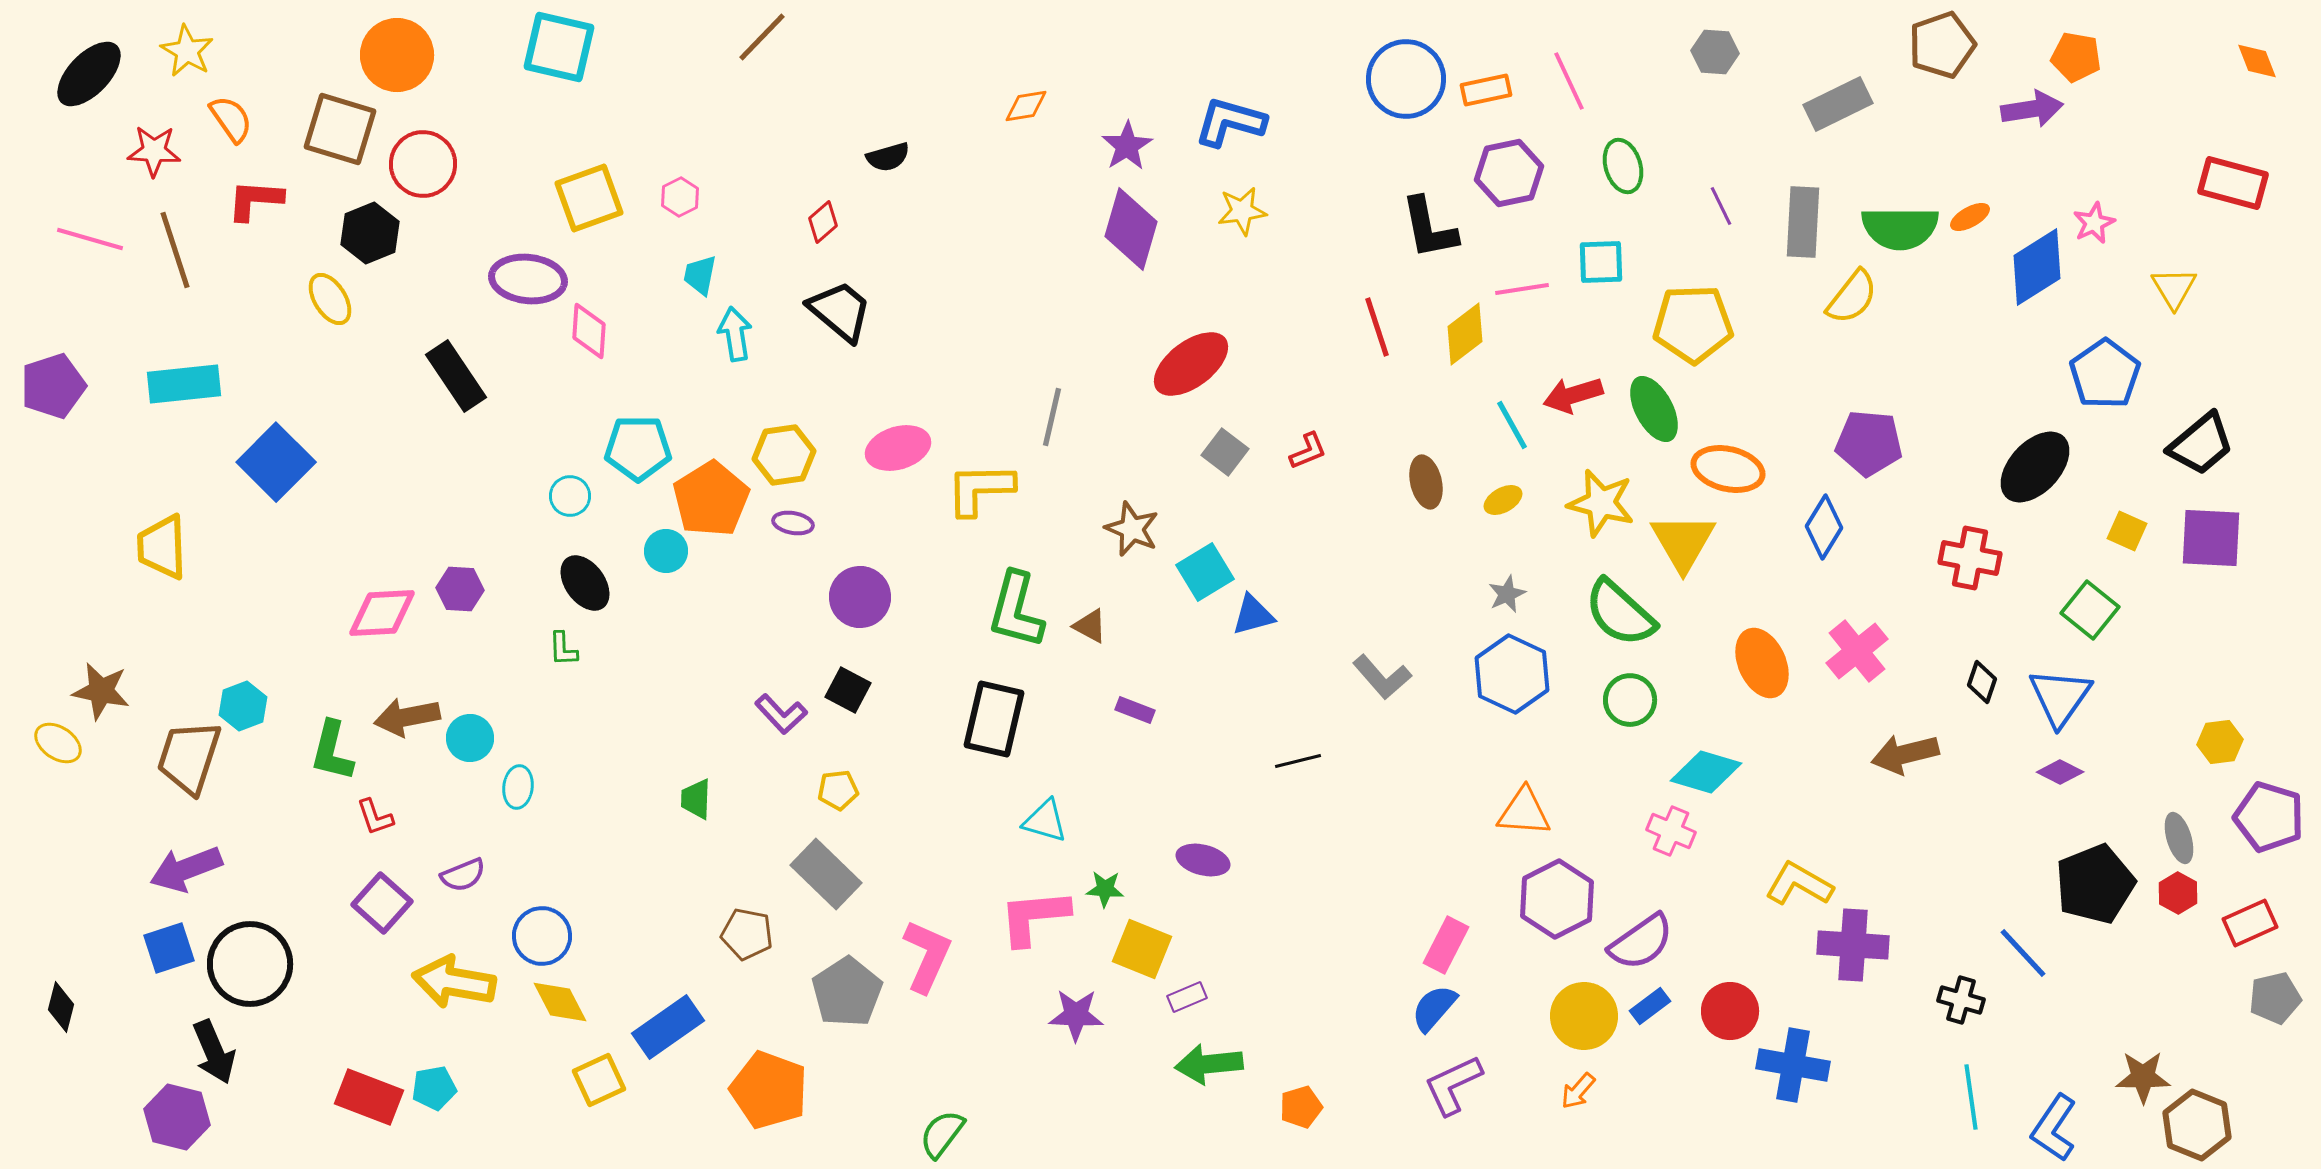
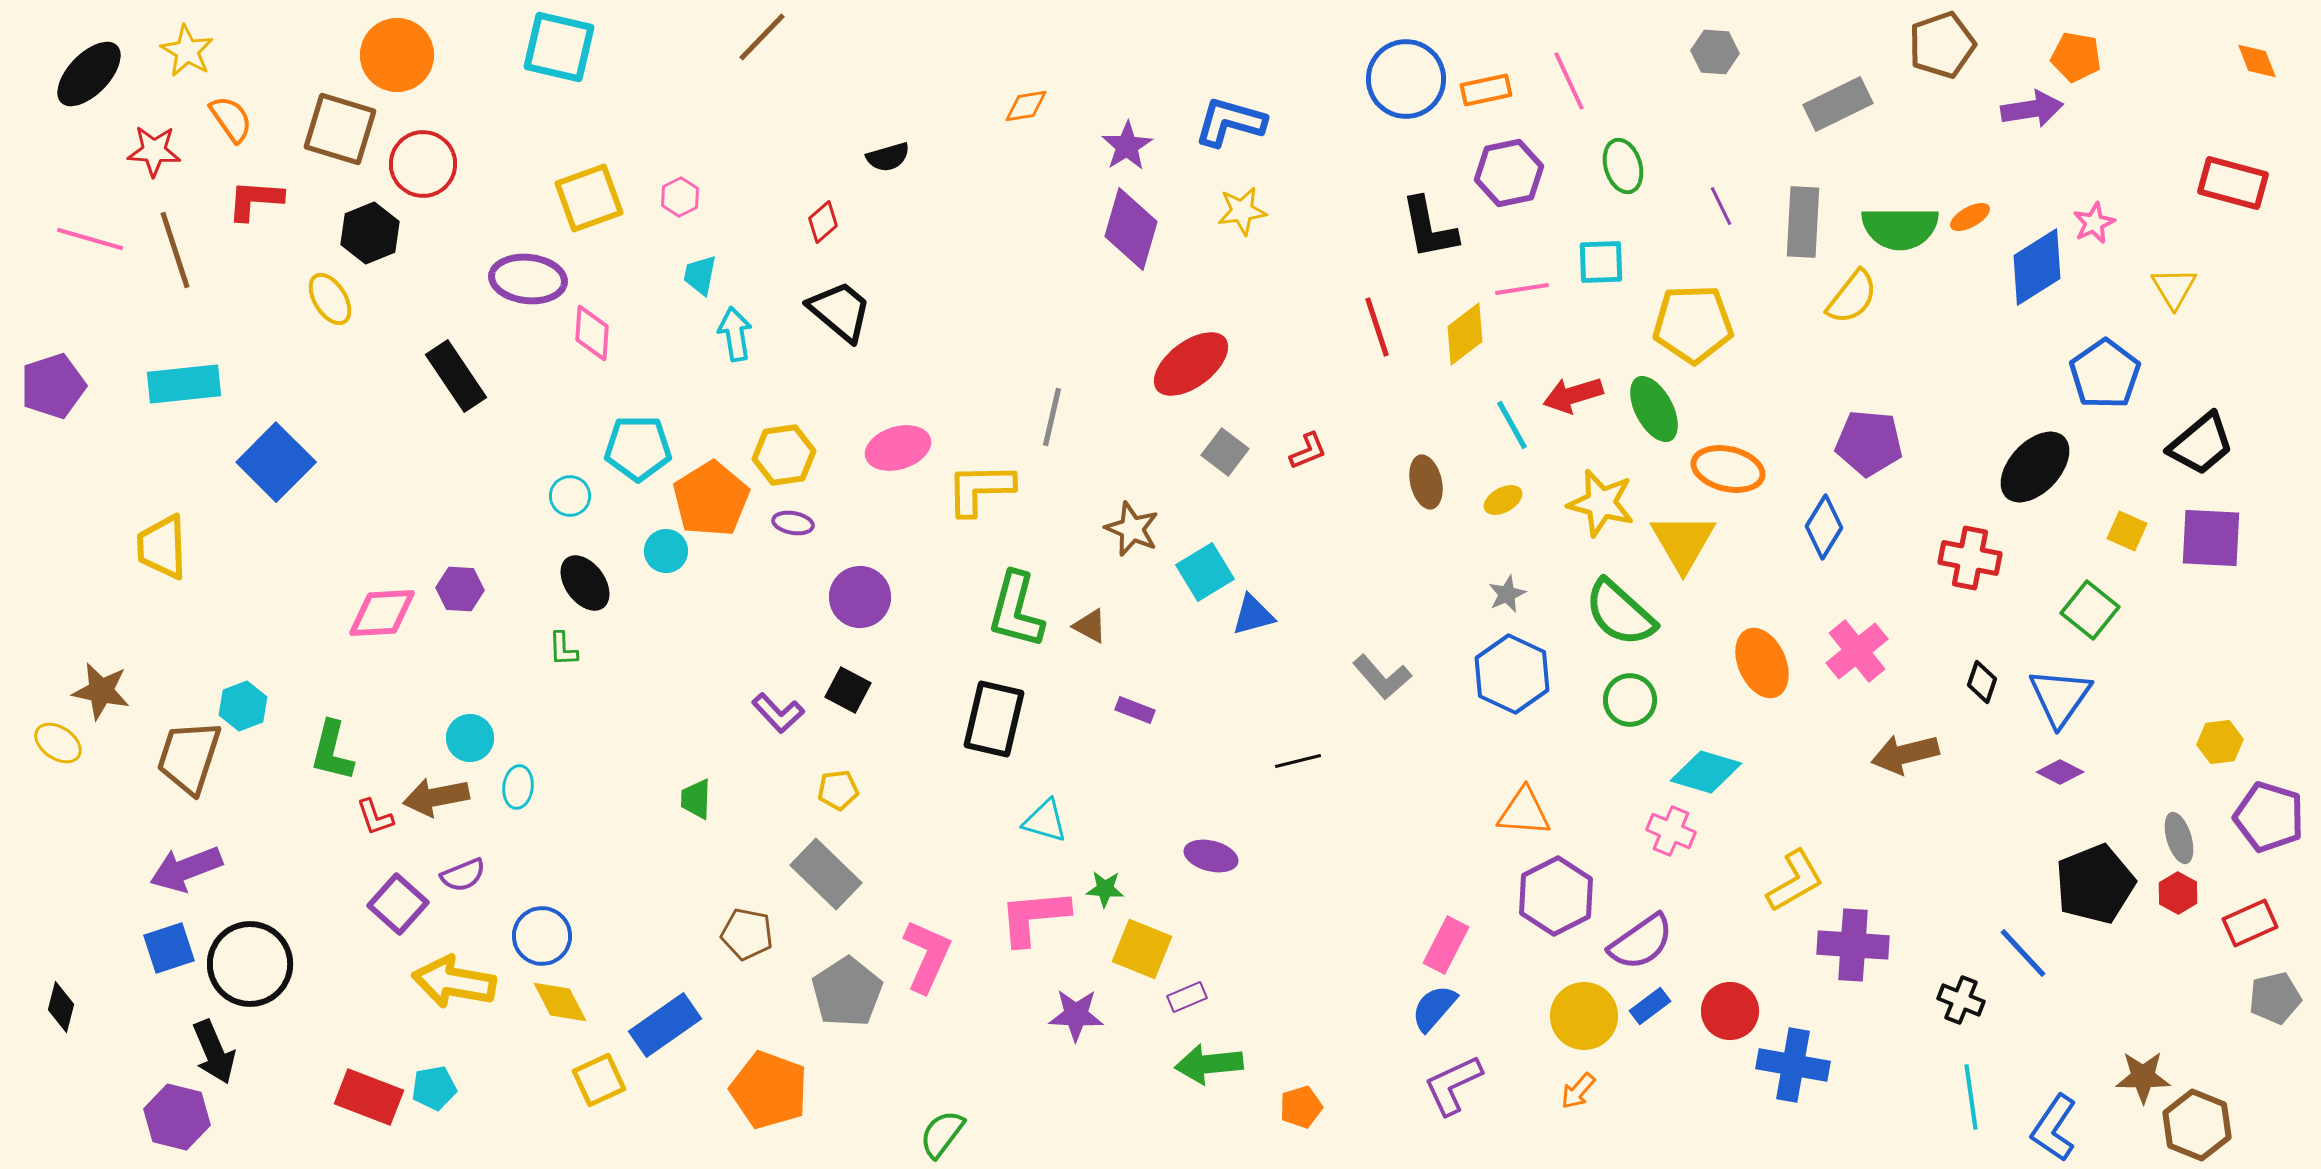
pink diamond at (589, 331): moved 3 px right, 2 px down
purple L-shape at (781, 714): moved 3 px left, 1 px up
brown arrow at (407, 717): moved 29 px right, 80 px down
purple ellipse at (1203, 860): moved 8 px right, 4 px up
yellow L-shape at (1799, 884): moved 4 px left, 3 px up; rotated 120 degrees clockwise
purple hexagon at (1557, 899): moved 1 px left, 3 px up
purple square at (382, 903): moved 16 px right, 1 px down
black cross at (1961, 1000): rotated 6 degrees clockwise
blue rectangle at (668, 1027): moved 3 px left, 2 px up
